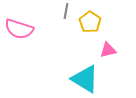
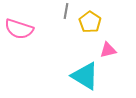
cyan triangle: moved 3 px up
